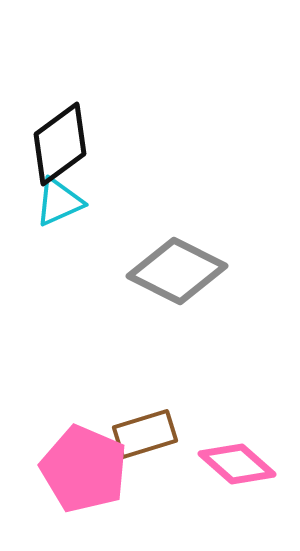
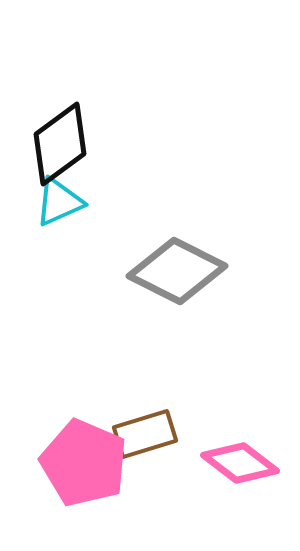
pink diamond: moved 3 px right, 1 px up; rotated 4 degrees counterclockwise
pink pentagon: moved 6 px up
